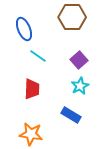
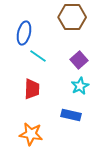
blue ellipse: moved 4 px down; rotated 35 degrees clockwise
blue rectangle: rotated 18 degrees counterclockwise
